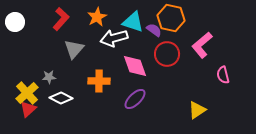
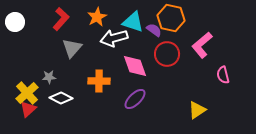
gray triangle: moved 2 px left, 1 px up
